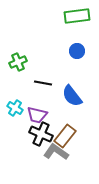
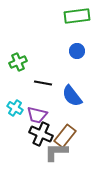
gray L-shape: rotated 35 degrees counterclockwise
